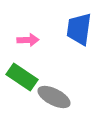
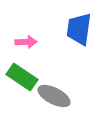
pink arrow: moved 2 px left, 2 px down
gray ellipse: moved 1 px up
